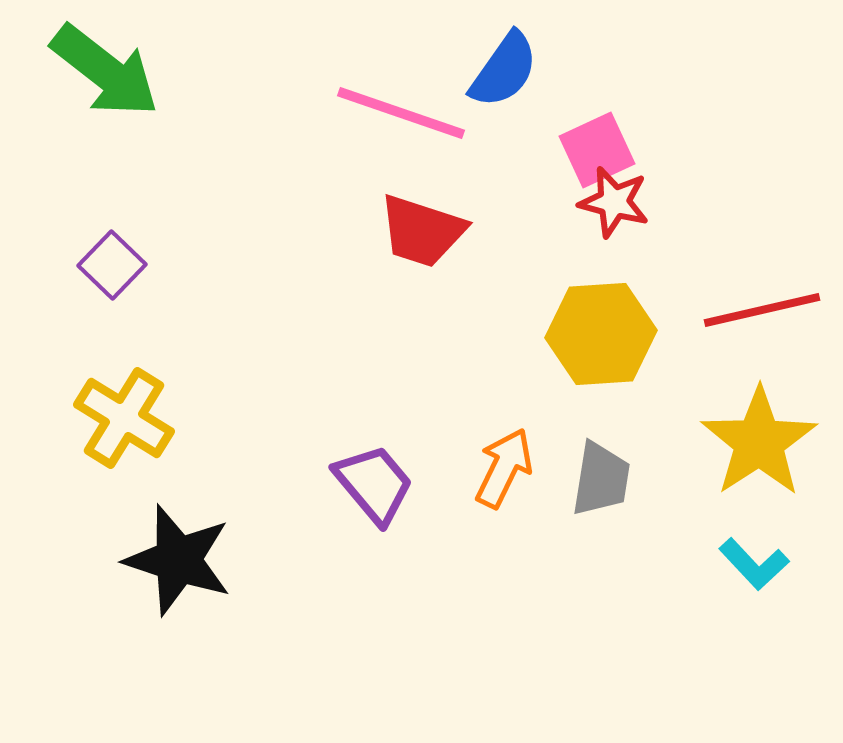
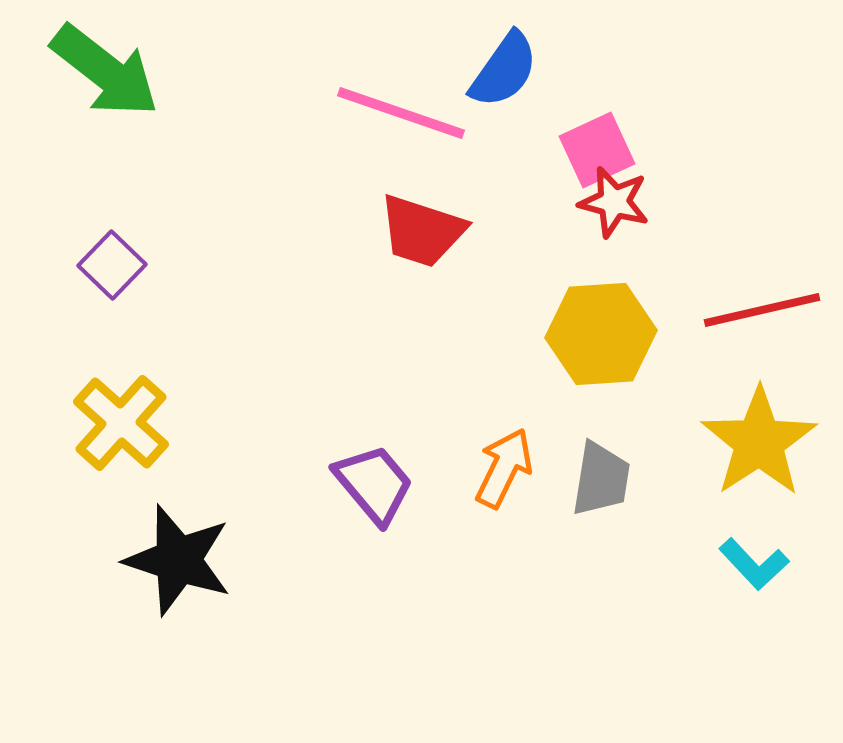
yellow cross: moved 3 px left, 5 px down; rotated 10 degrees clockwise
